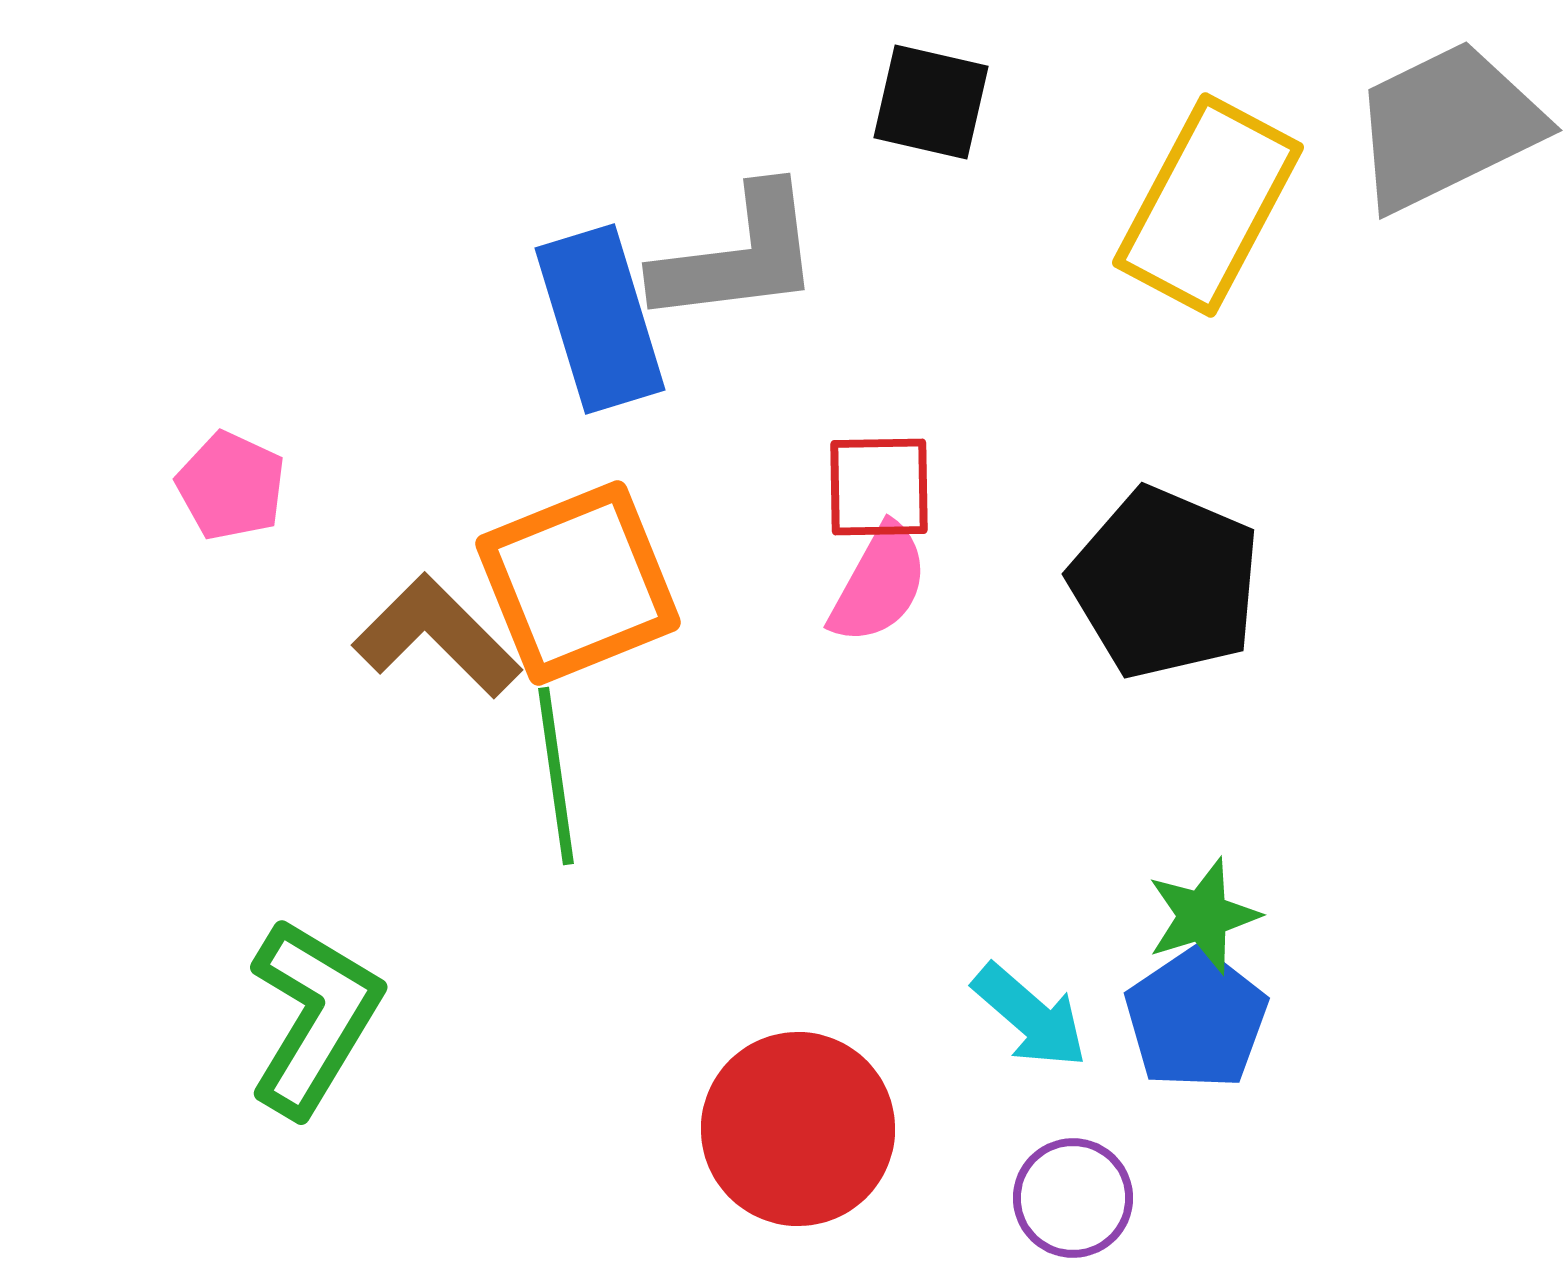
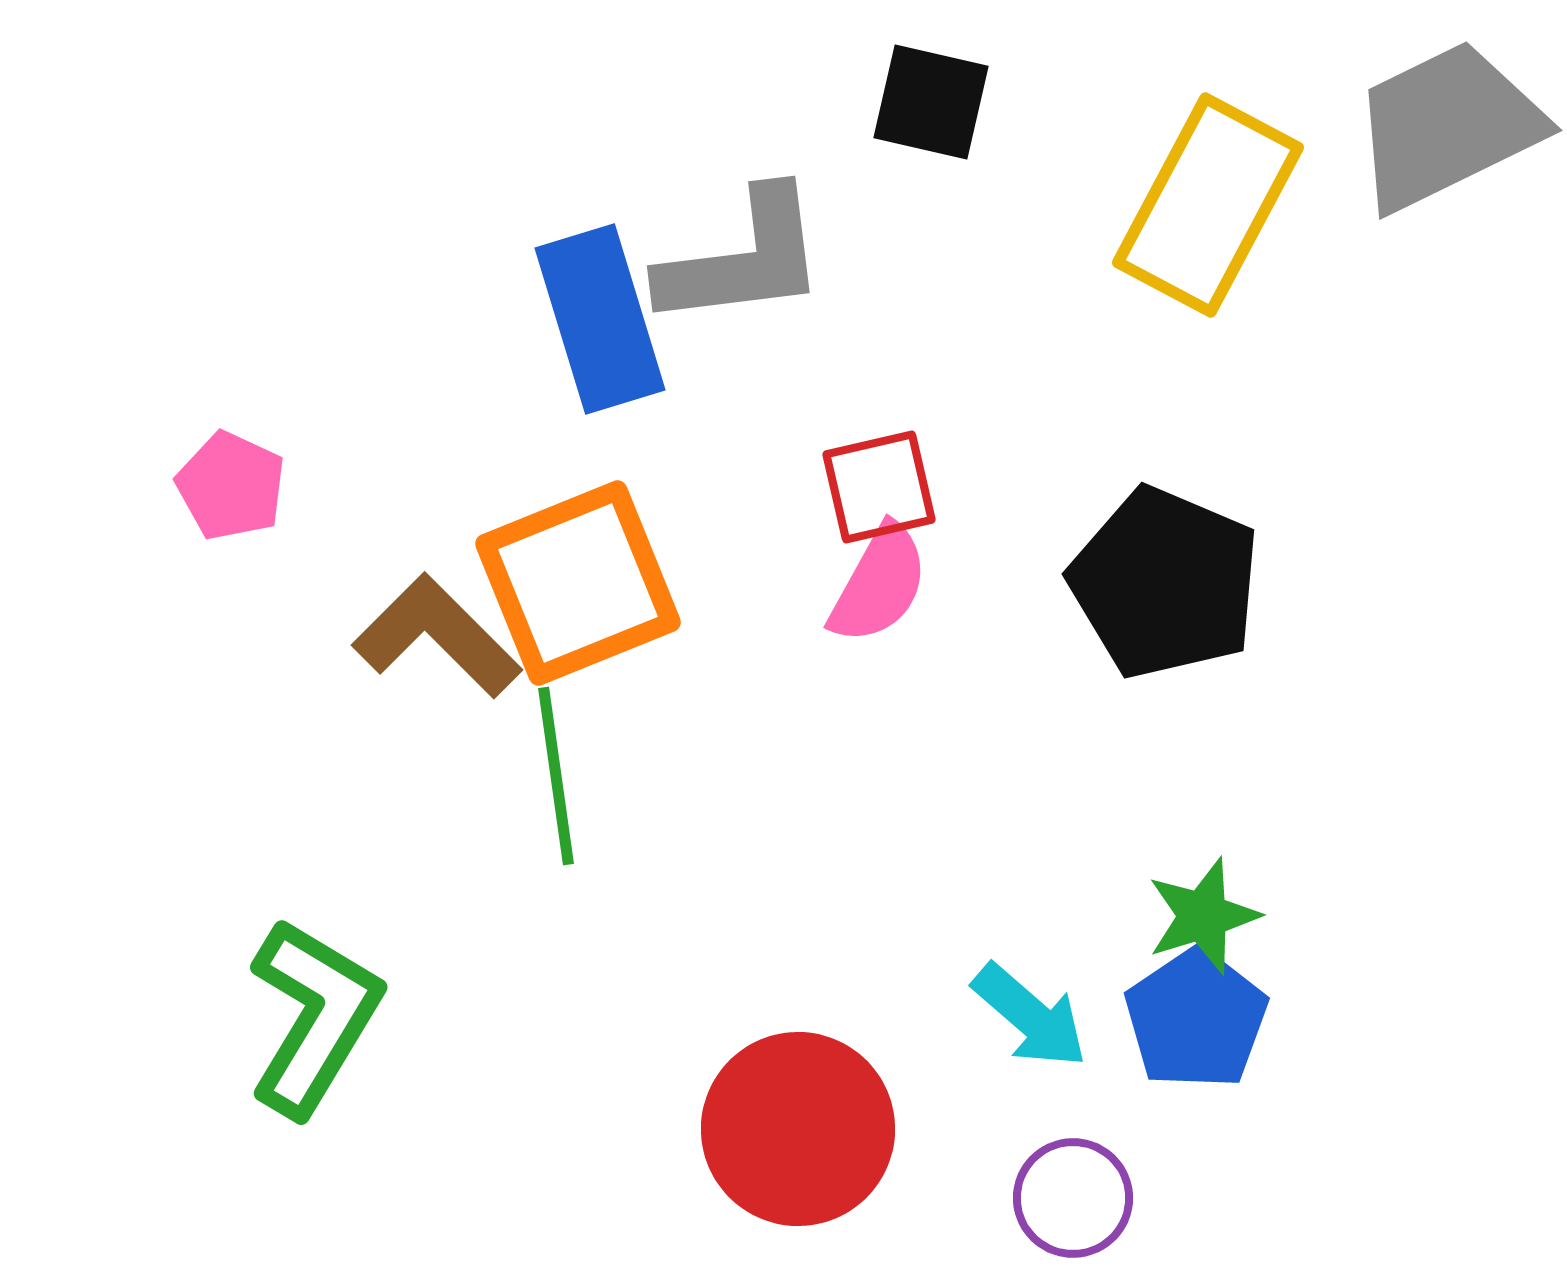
gray L-shape: moved 5 px right, 3 px down
red square: rotated 12 degrees counterclockwise
